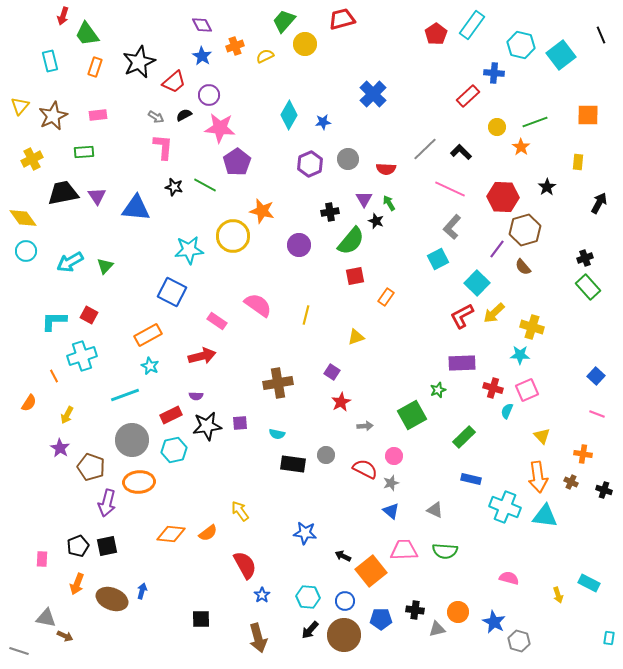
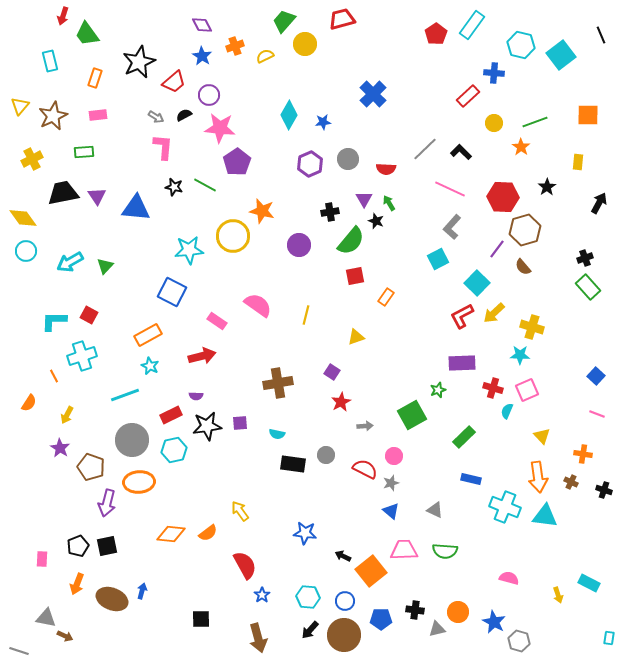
orange rectangle at (95, 67): moved 11 px down
yellow circle at (497, 127): moved 3 px left, 4 px up
